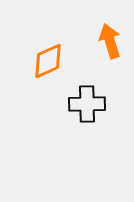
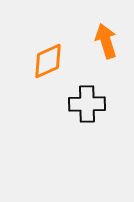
orange arrow: moved 4 px left
